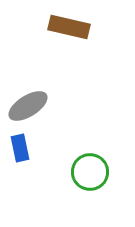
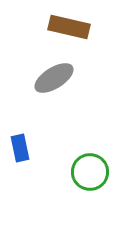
gray ellipse: moved 26 px right, 28 px up
